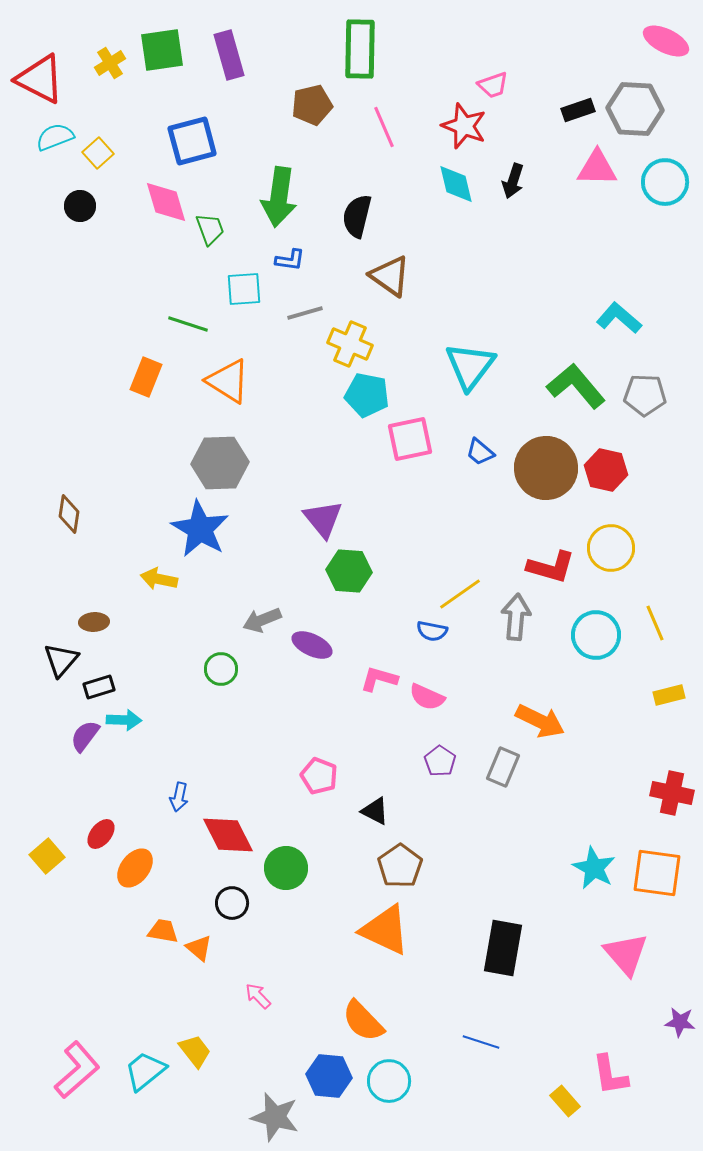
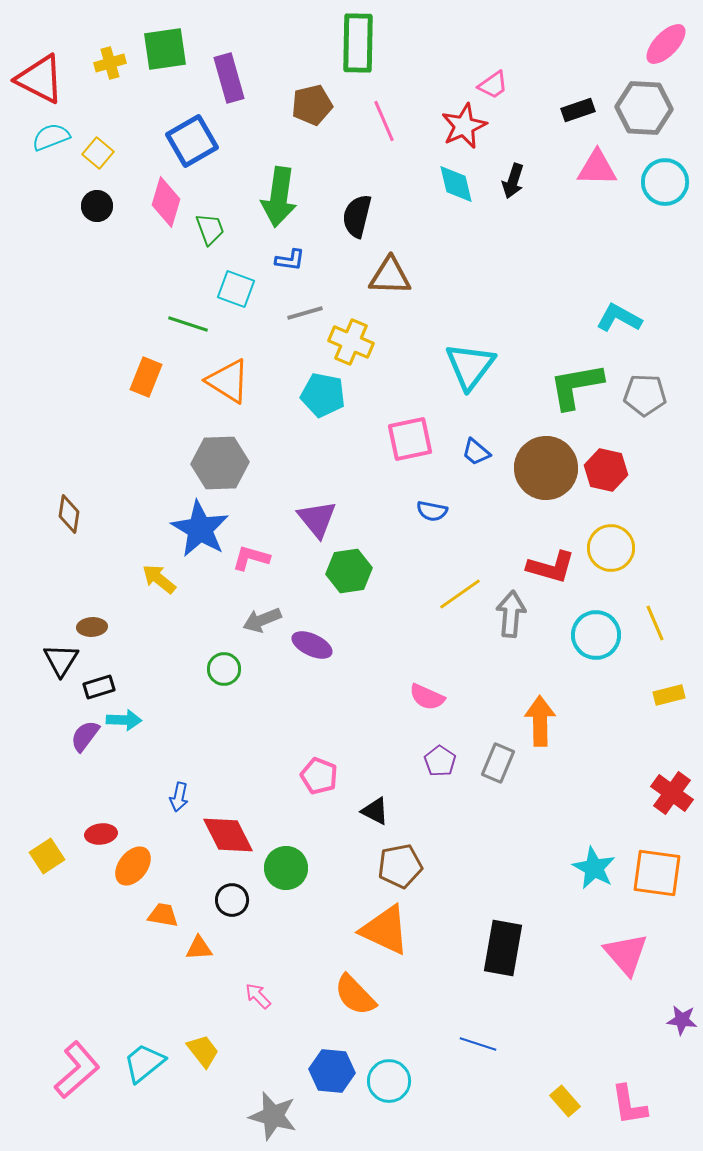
pink ellipse at (666, 41): moved 3 px down; rotated 72 degrees counterclockwise
green rectangle at (360, 49): moved 2 px left, 6 px up
green square at (162, 50): moved 3 px right, 1 px up
purple rectangle at (229, 55): moved 23 px down
yellow cross at (110, 63): rotated 16 degrees clockwise
pink trapezoid at (493, 85): rotated 16 degrees counterclockwise
gray hexagon at (635, 109): moved 9 px right, 1 px up
red star at (464, 126): rotated 27 degrees clockwise
pink line at (384, 127): moved 6 px up
cyan semicircle at (55, 137): moved 4 px left
blue square at (192, 141): rotated 15 degrees counterclockwise
yellow square at (98, 153): rotated 8 degrees counterclockwise
pink diamond at (166, 202): rotated 33 degrees clockwise
black circle at (80, 206): moved 17 px right
brown triangle at (390, 276): rotated 33 degrees counterclockwise
cyan square at (244, 289): moved 8 px left; rotated 24 degrees clockwise
cyan L-shape at (619, 318): rotated 12 degrees counterclockwise
yellow cross at (350, 344): moved 1 px right, 2 px up
green L-shape at (576, 386): rotated 60 degrees counterclockwise
cyan pentagon at (367, 395): moved 44 px left
blue trapezoid at (480, 452): moved 4 px left
purple triangle at (323, 519): moved 6 px left
green hexagon at (349, 571): rotated 12 degrees counterclockwise
yellow arrow at (159, 579): rotated 27 degrees clockwise
gray arrow at (516, 617): moved 5 px left, 3 px up
brown ellipse at (94, 622): moved 2 px left, 5 px down
blue semicircle at (432, 631): moved 120 px up
black triangle at (61, 660): rotated 9 degrees counterclockwise
green circle at (221, 669): moved 3 px right
pink L-shape at (379, 679): moved 128 px left, 121 px up
orange arrow at (540, 721): rotated 117 degrees counterclockwise
gray rectangle at (503, 767): moved 5 px left, 4 px up
red cross at (672, 793): rotated 24 degrees clockwise
red ellipse at (101, 834): rotated 44 degrees clockwise
yellow square at (47, 856): rotated 8 degrees clockwise
brown pentagon at (400, 866): rotated 24 degrees clockwise
orange ellipse at (135, 868): moved 2 px left, 2 px up
black circle at (232, 903): moved 3 px up
orange trapezoid at (163, 931): moved 16 px up
orange triangle at (199, 948): rotated 44 degrees counterclockwise
orange semicircle at (363, 1021): moved 8 px left, 26 px up
purple star at (680, 1022): moved 2 px right, 2 px up
blue line at (481, 1042): moved 3 px left, 2 px down
yellow trapezoid at (195, 1051): moved 8 px right
cyan trapezoid at (145, 1071): moved 1 px left, 8 px up
pink L-shape at (610, 1075): moved 19 px right, 30 px down
blue hexagon at (329, 1076): moved 3 px right, 5 px up
gray star at (275, 1117): moved 2 px left, 1 px up
